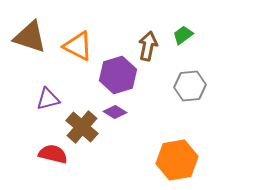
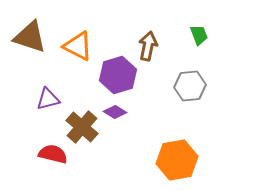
green trapezoid: moved 16 px right; rotated 105 degrees clockwise
